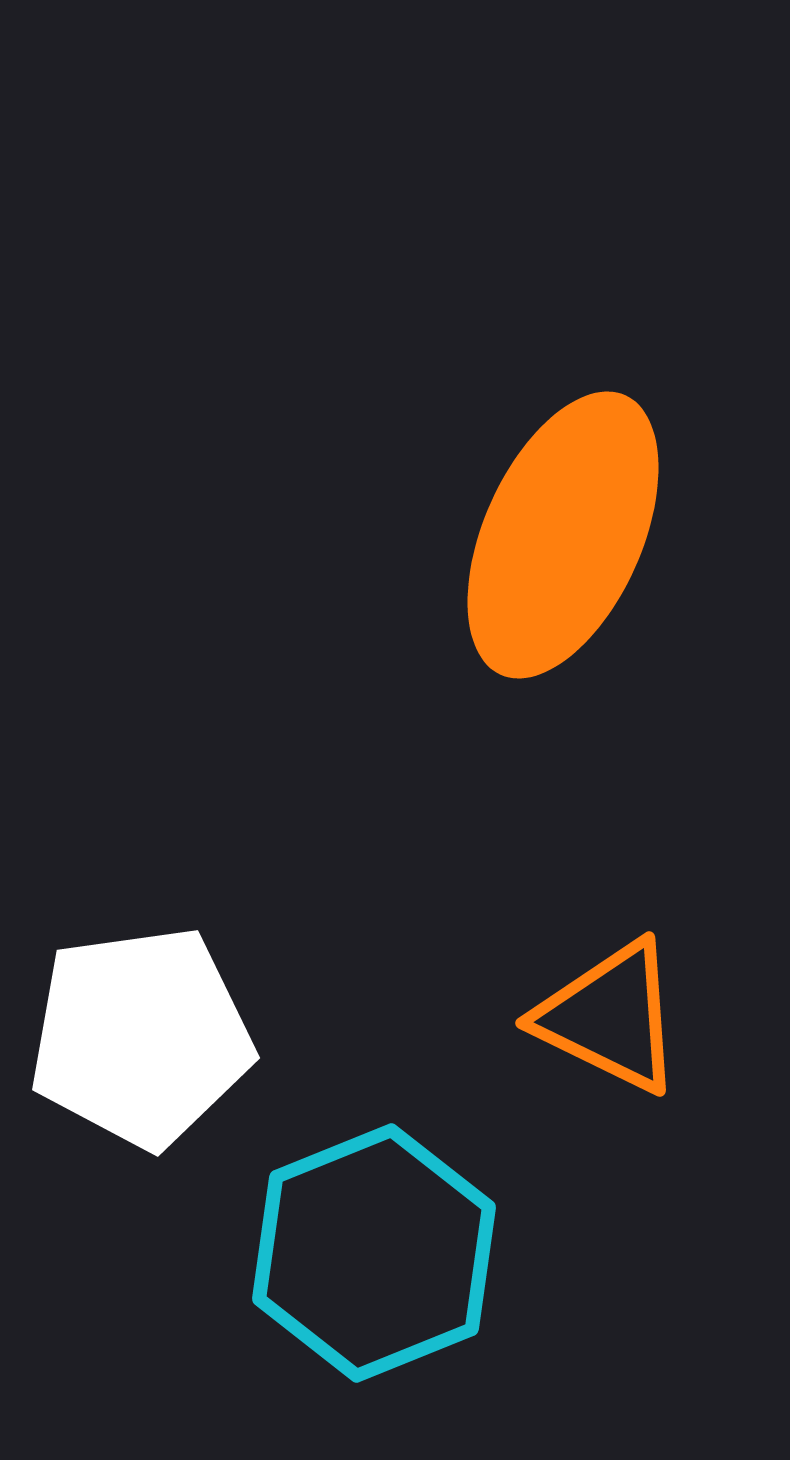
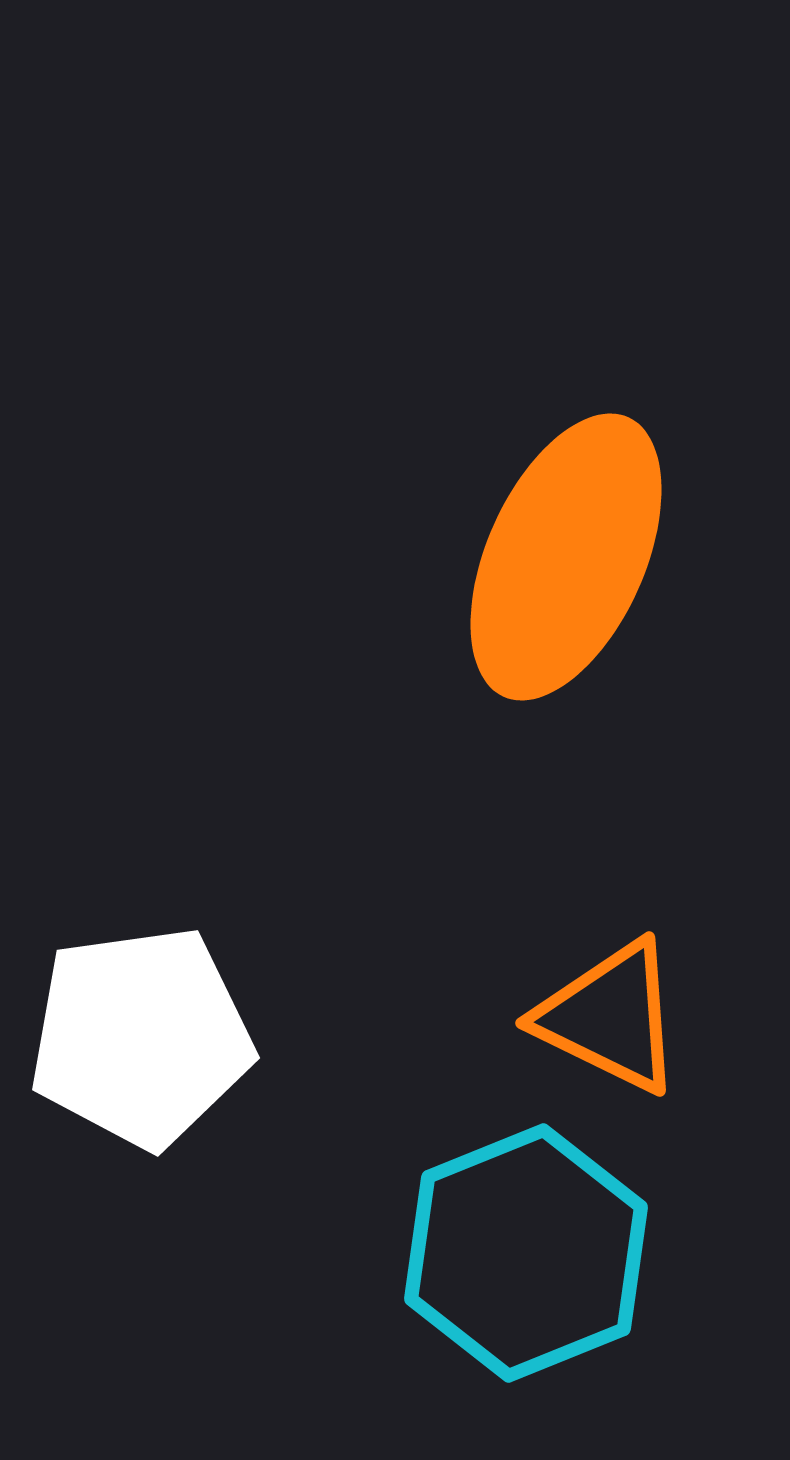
orange ellipse: moved 3 px right, 22 px down
cyan hexagon: moved 152 px right
